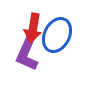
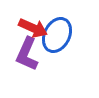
red arrow: rotated 76 degrees counterclockwise
